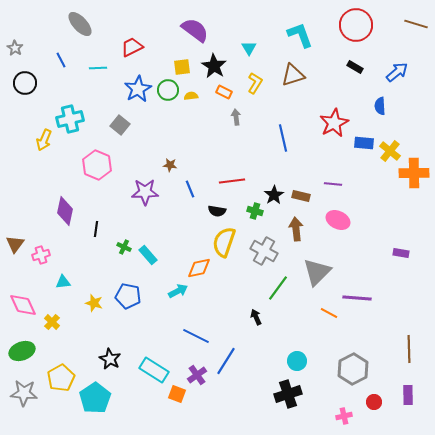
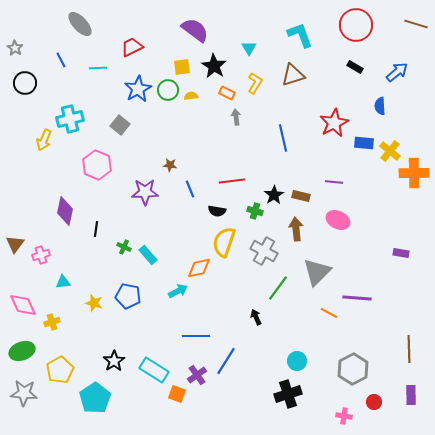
orange rectangle at (224, 92): moved 3 px right, 1 px down
purple line at (333, 184): moved 1 px right, 2 px up
yellow cross at (52, 322): rotated 28 degrees clockwise
blue line at (196, 336): rotated 28 degrees counterclockwise
black star at (110, 359): moved 4 px right, 2 px down; rotated 10 degrees clockwise
yellow pentagon at (61, 378): moved 1 px left, 8 px up
purple rectangle at (408, 395): moved 3 px right
pink cross at (344, 416): rotated 21 degrees clockwise
